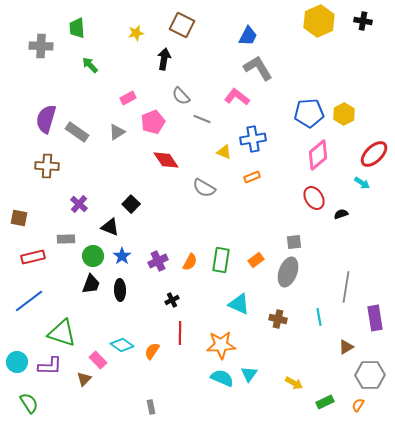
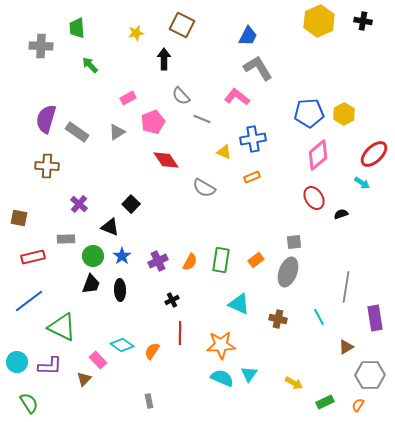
black arrow at (164, 59): rotated 10 degrees counterclockwise
cyan line at (319, 317): rotated 18 degrees counterclockwise
green triangle at (62, 333): moved 6 px up; rotated 8 degrees clockwise
gray rectangle at (151, 407): moved 2 px left, 6 px up
